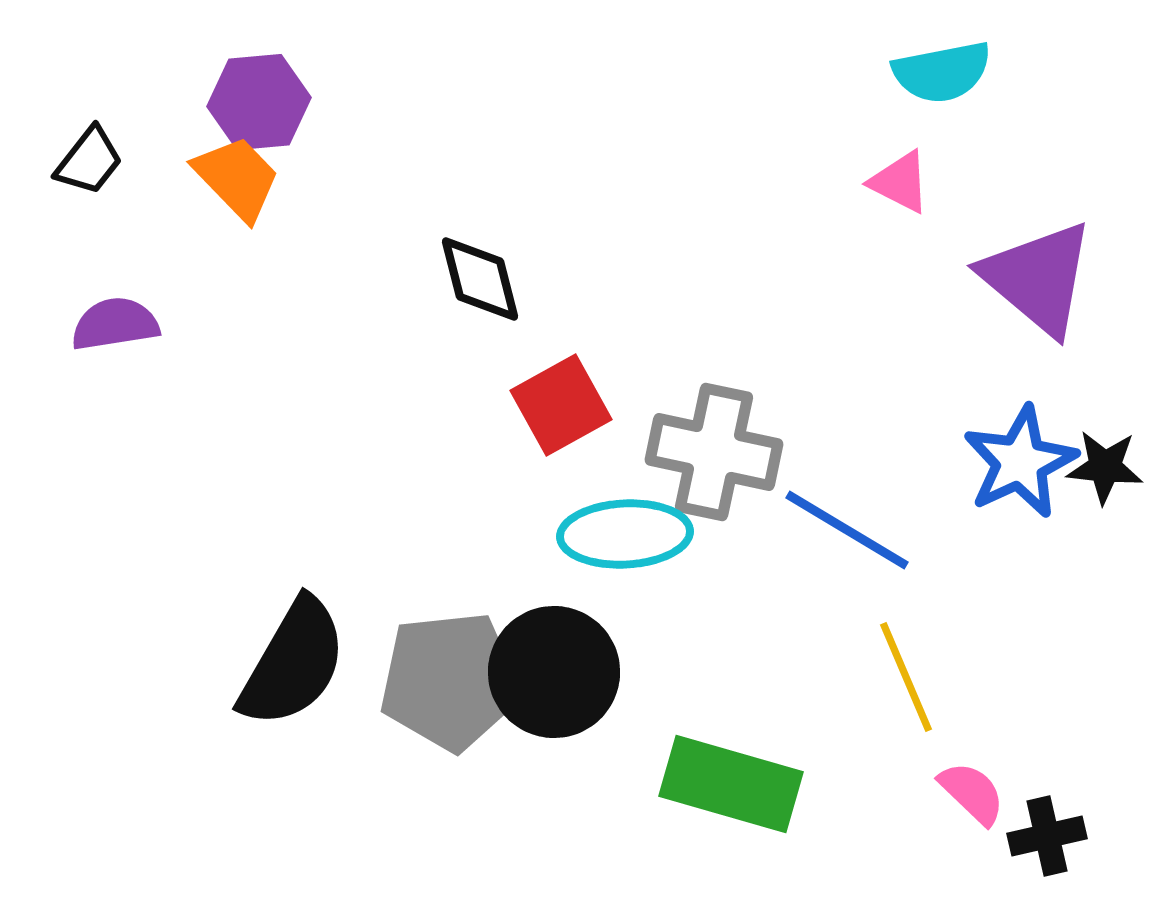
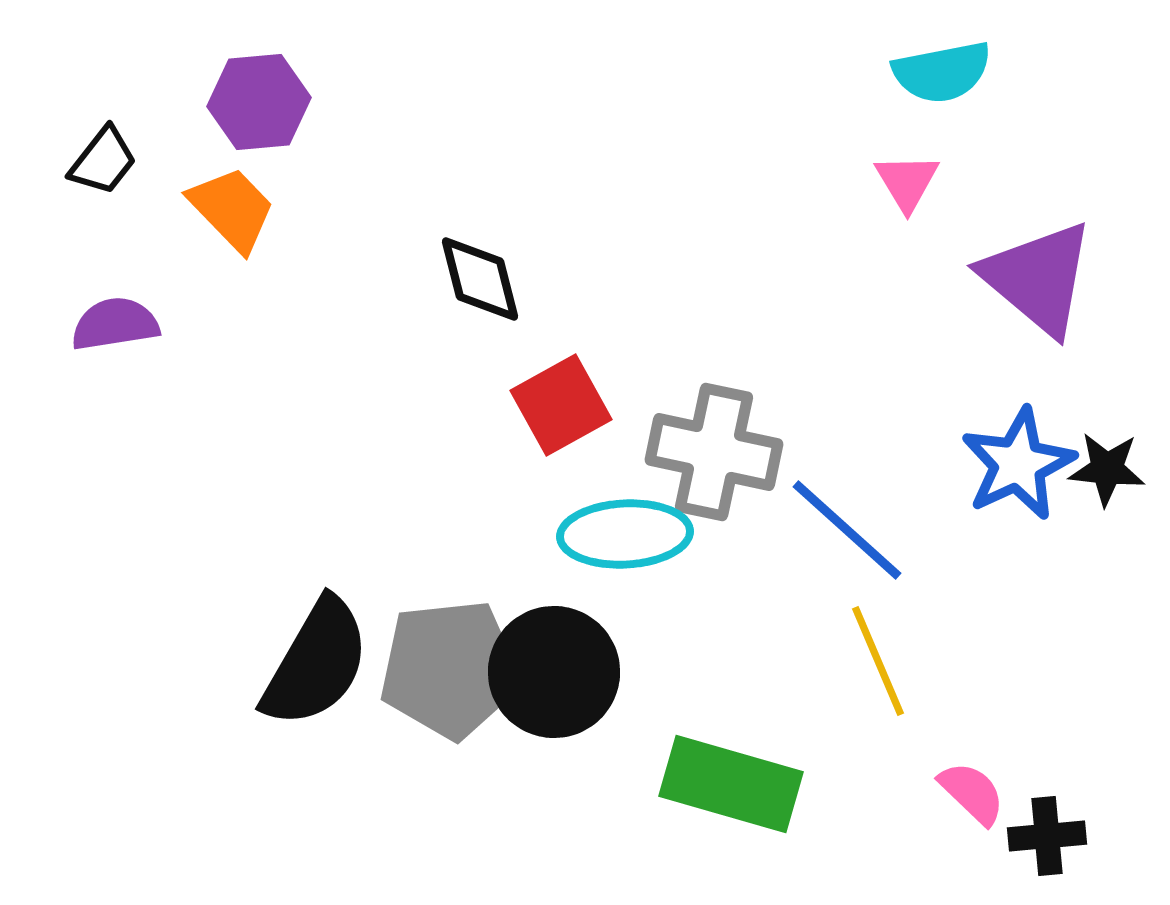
black trapezoid: moved 14 px right
orange trapezoid: moved 5 px left, 31 px down
pink triangle: moved 7 px right; rotated 32 degrees clockwise
blue star: moved 2 px left, 2 px down
black star: moved 2 px right, 2 px down
blue line: rotated 11 degrees clockwise
black semicircle: moved 23 px right
yellow line: moved 28 px left, 16 px up
gray pentagon: moved 12 px up
black cross: rotated 8 degrees clockwise
